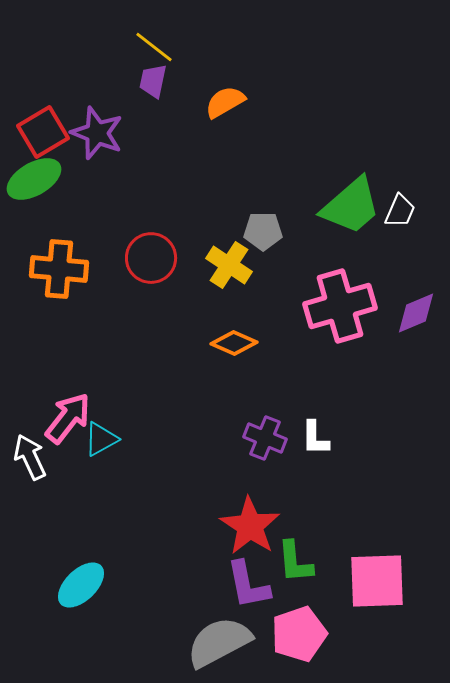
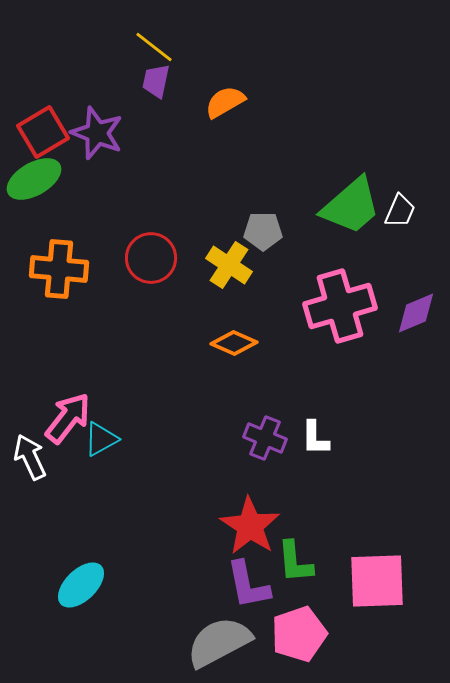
purple trapezoid: moved 3 px right
